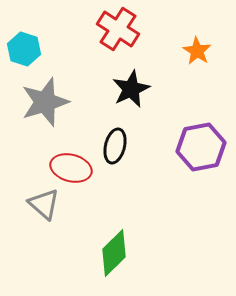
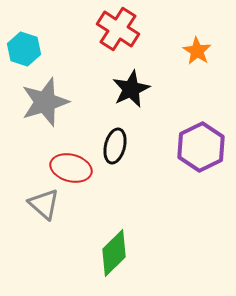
purple hexagon: rotated 15 degrees counterclockwise
